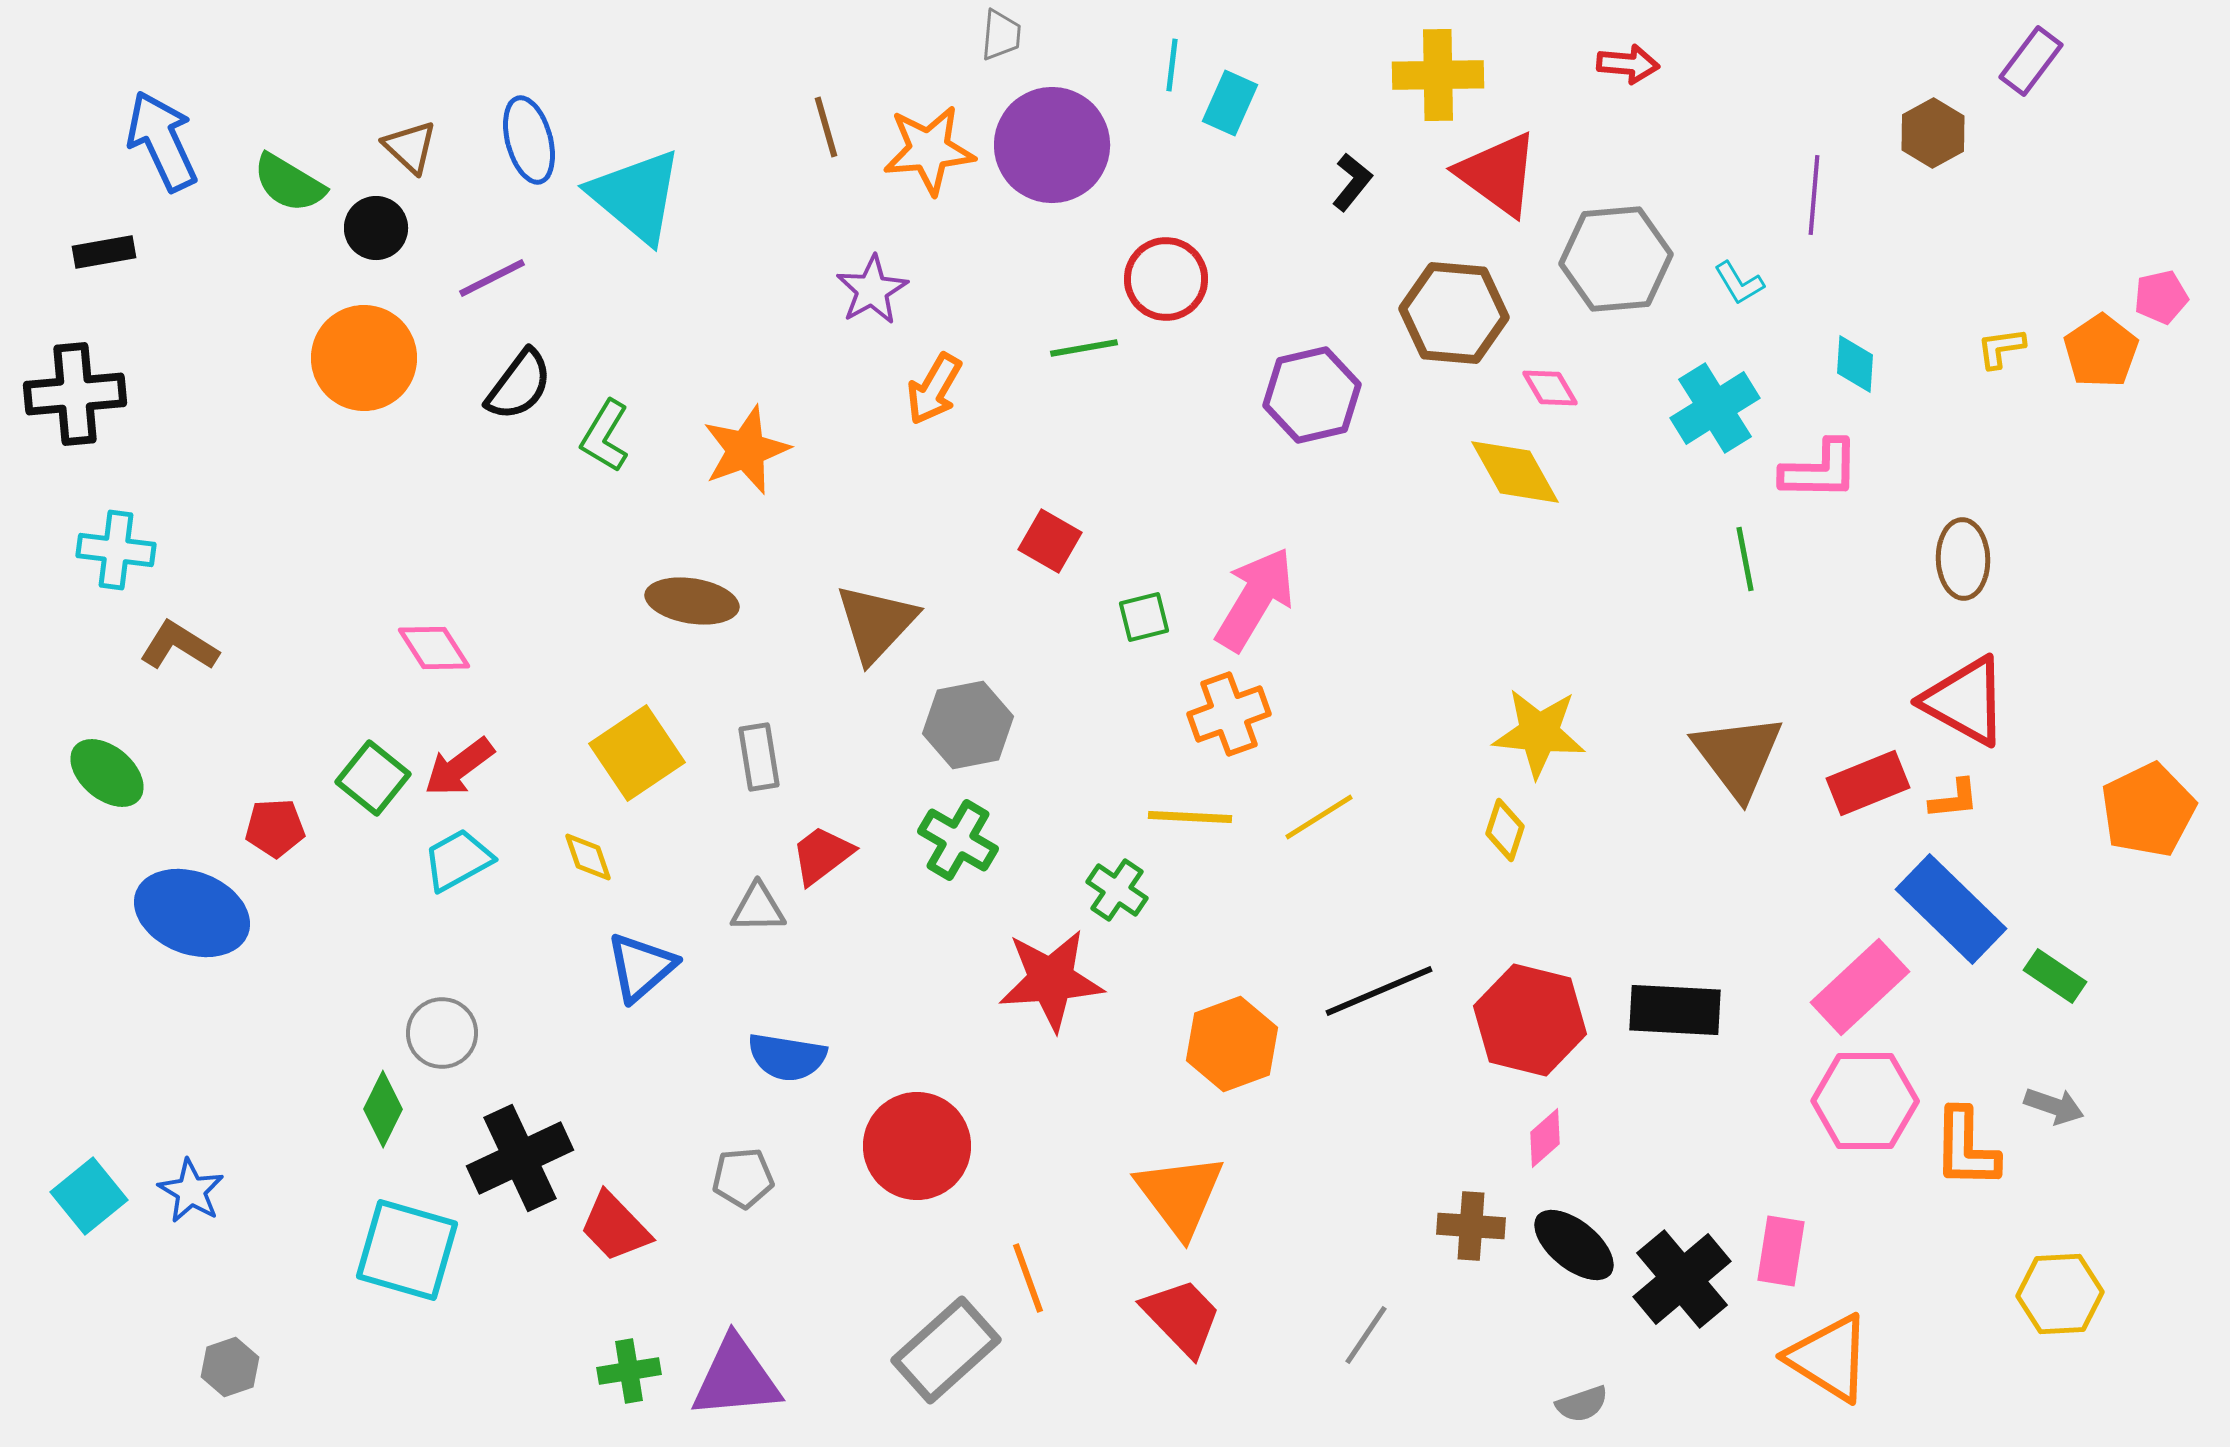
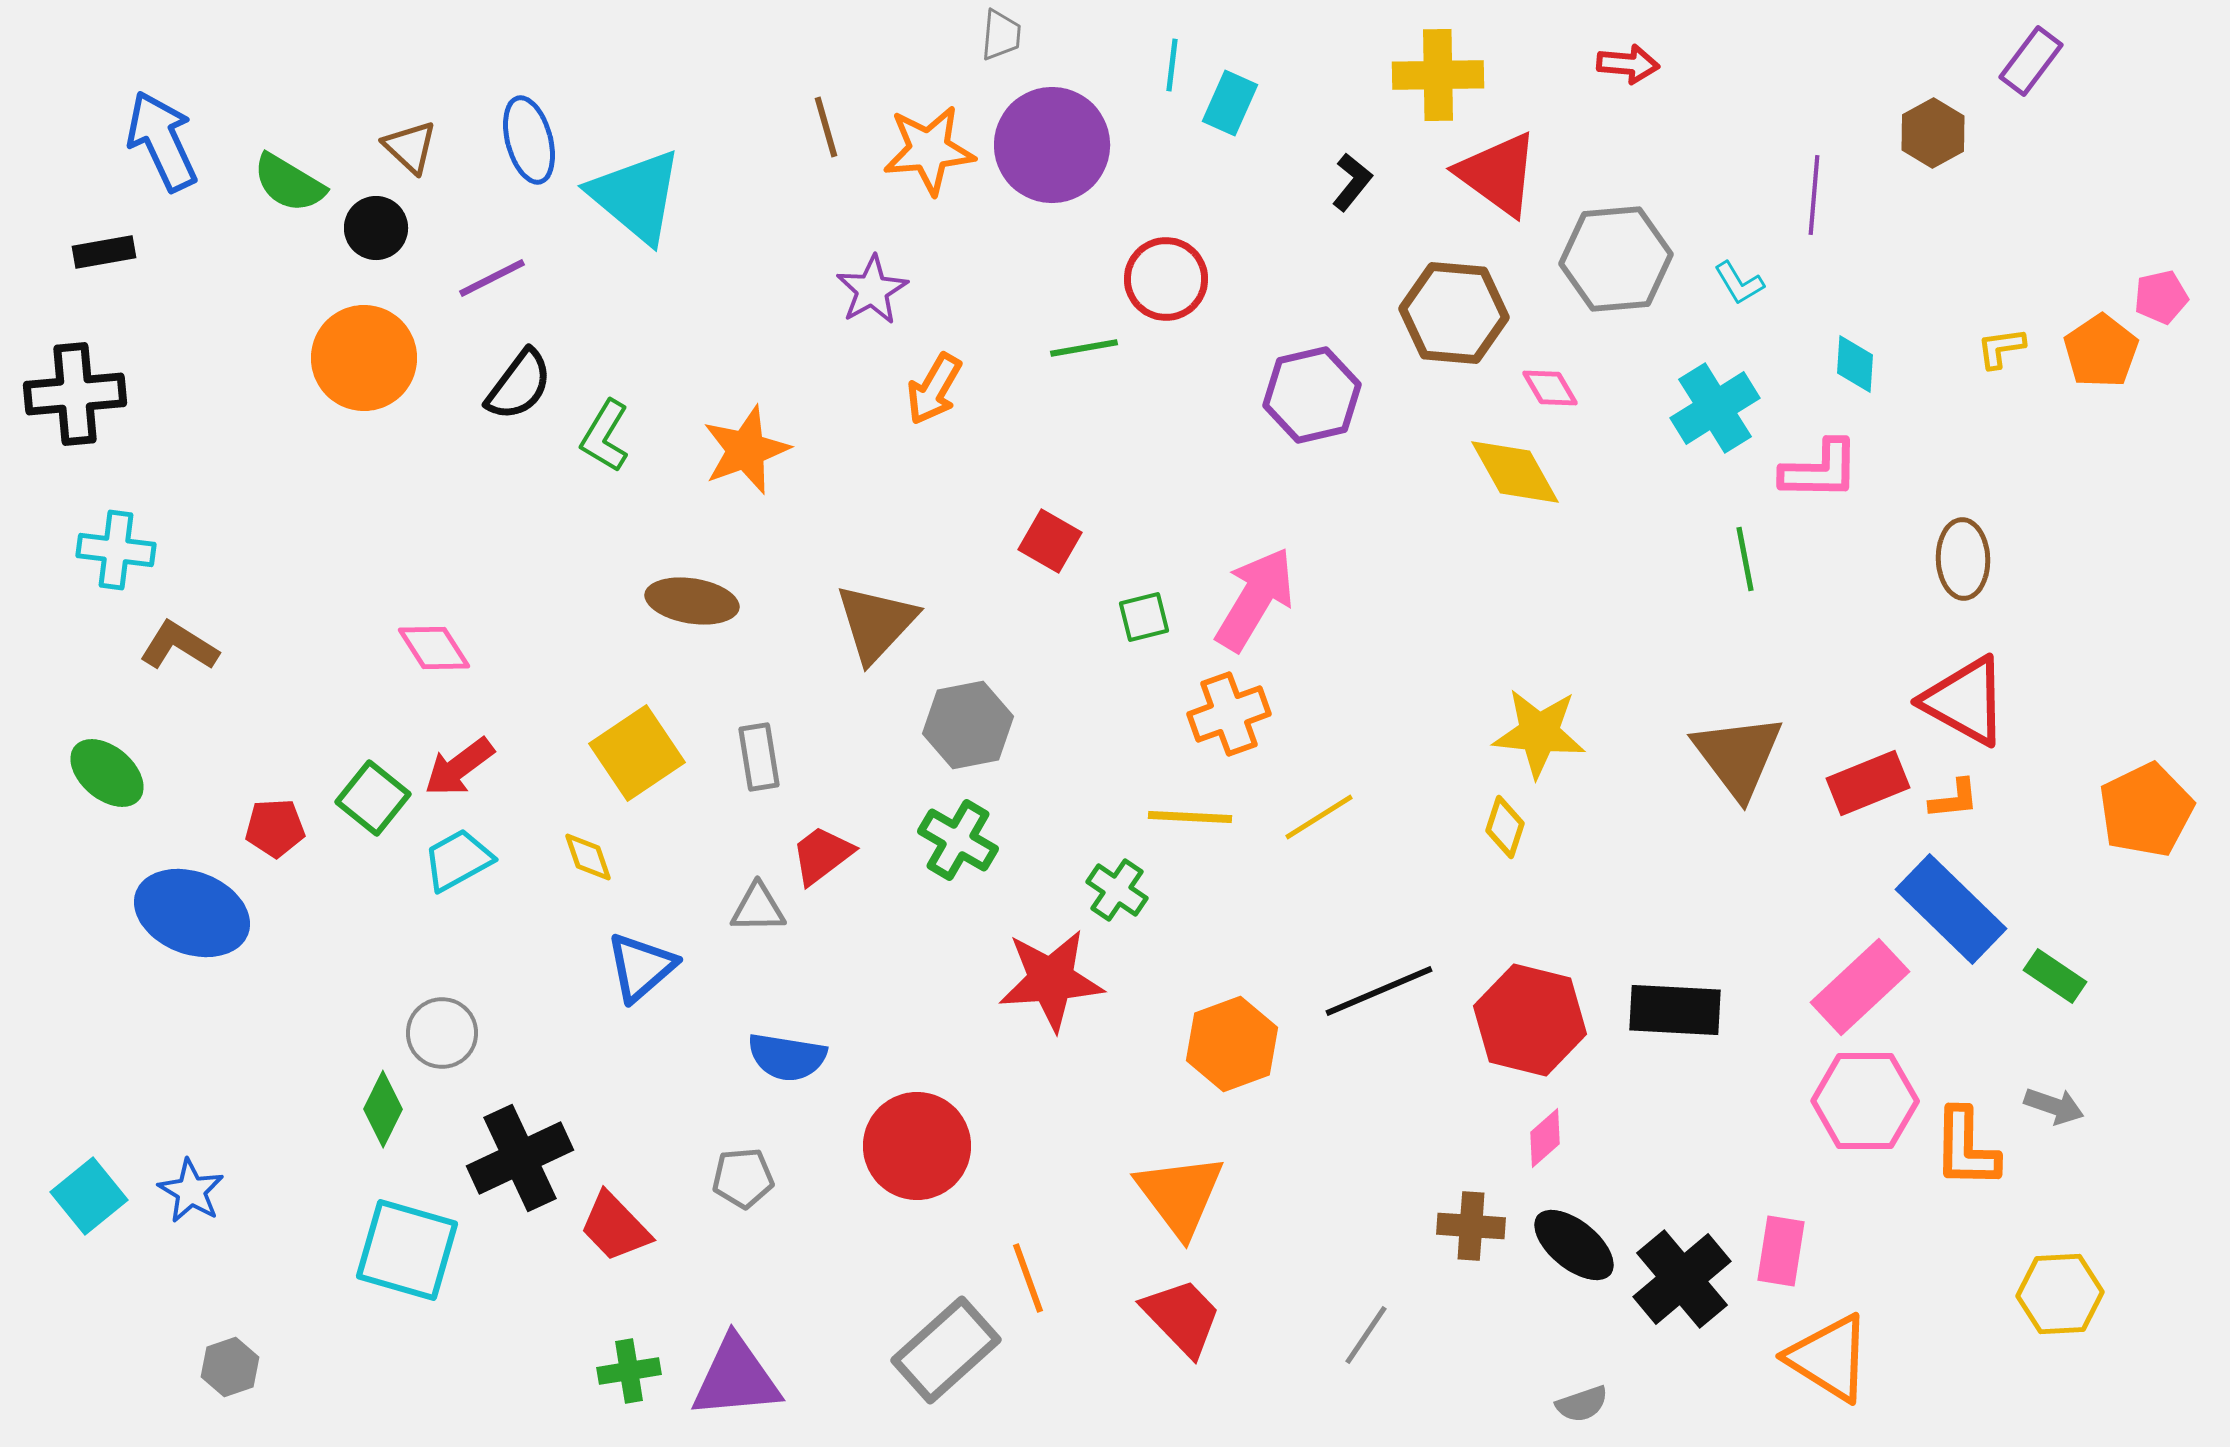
green square at (373, 778): moved 20 px down
orange pentagon at (2148, 810): moved 2 px left
yellow diamond at (1505, 830): moved 3 px up
